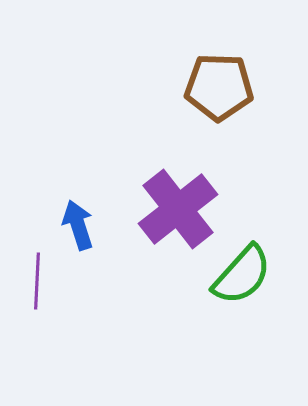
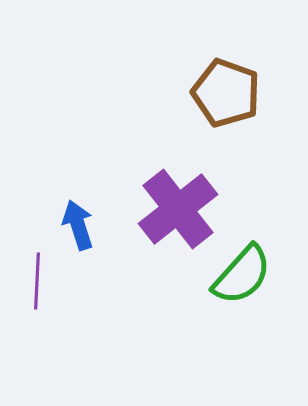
brown pentagon: moved 7 px right, 6 px down; rotated 18 degrees clockwise
